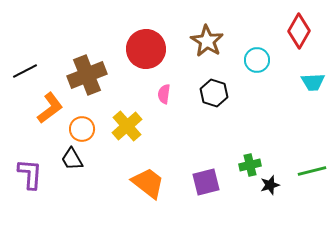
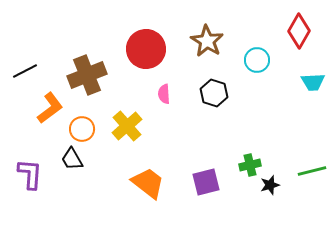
pink semicircle: rotated 12 degrees counterclockwise
